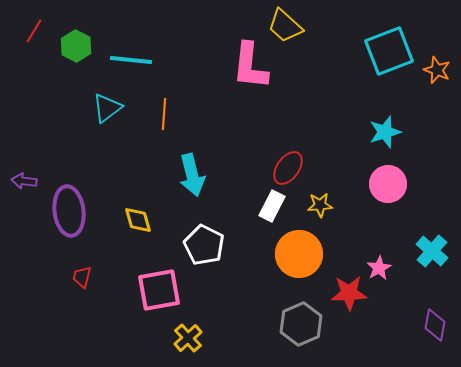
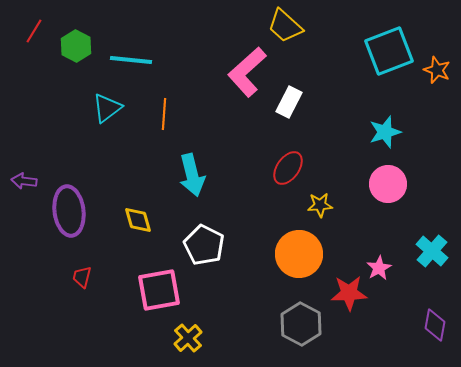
pink L-shape: moved 3 px left, 6 px down; rotated 42 degrees clockwise
white rectangle: moved 17 px right, 104 px up
gray hexagon: rotated 9 degrees counterclockwise
